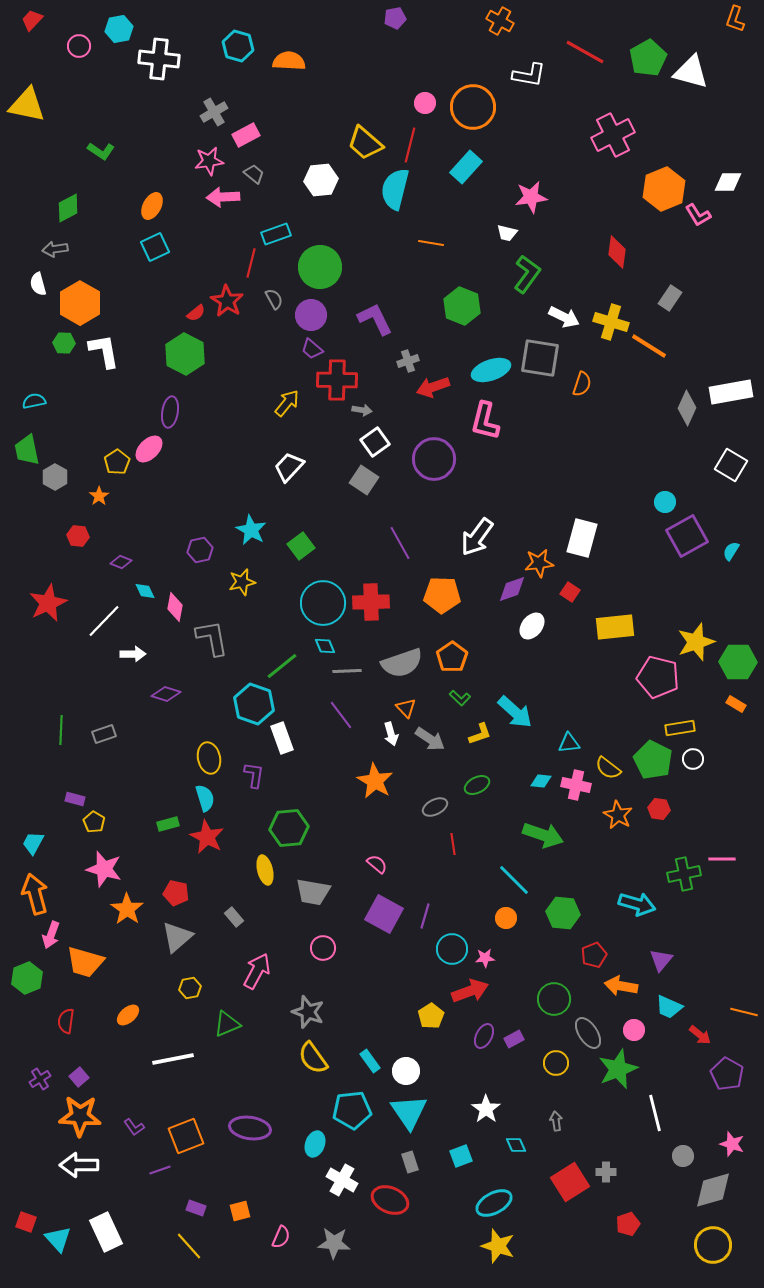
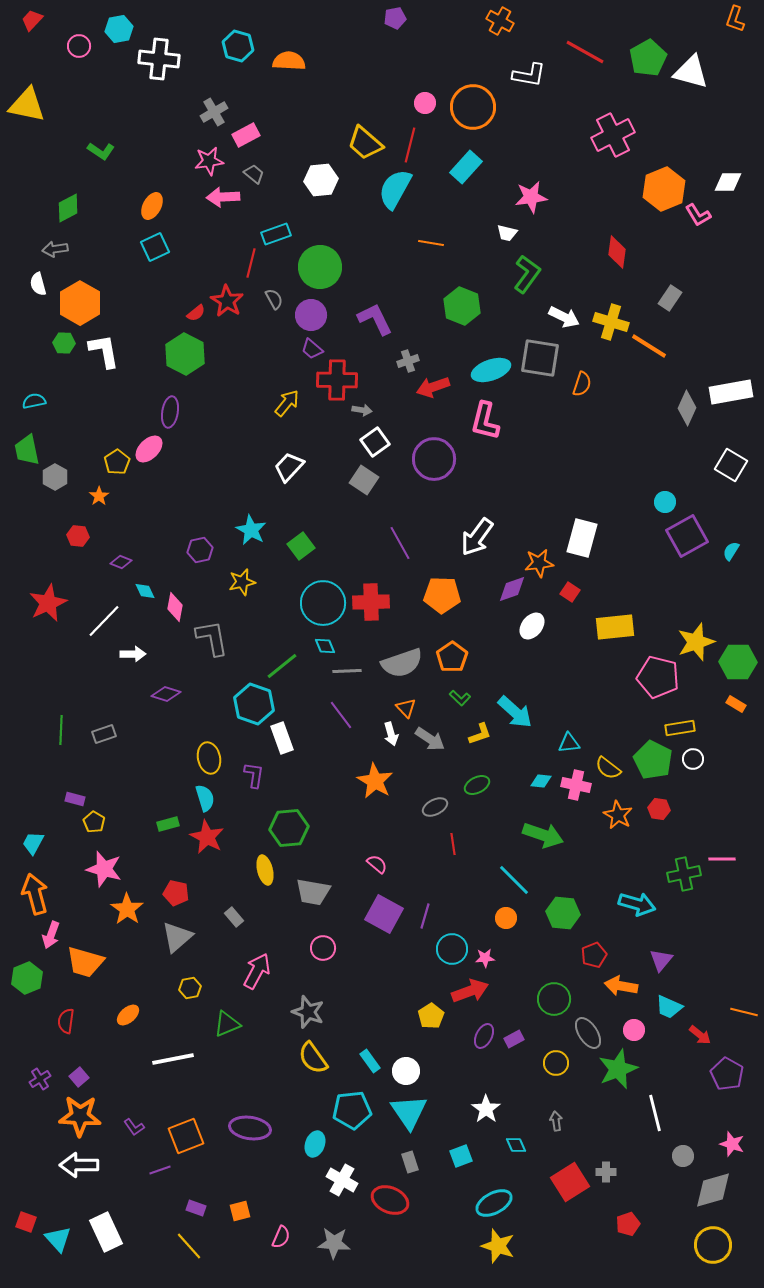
cyan semicircle at (395, 189): rotated 15 degrees clockwise
